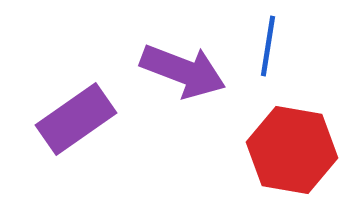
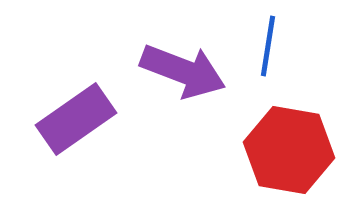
red hexagon: moved 3 px left
